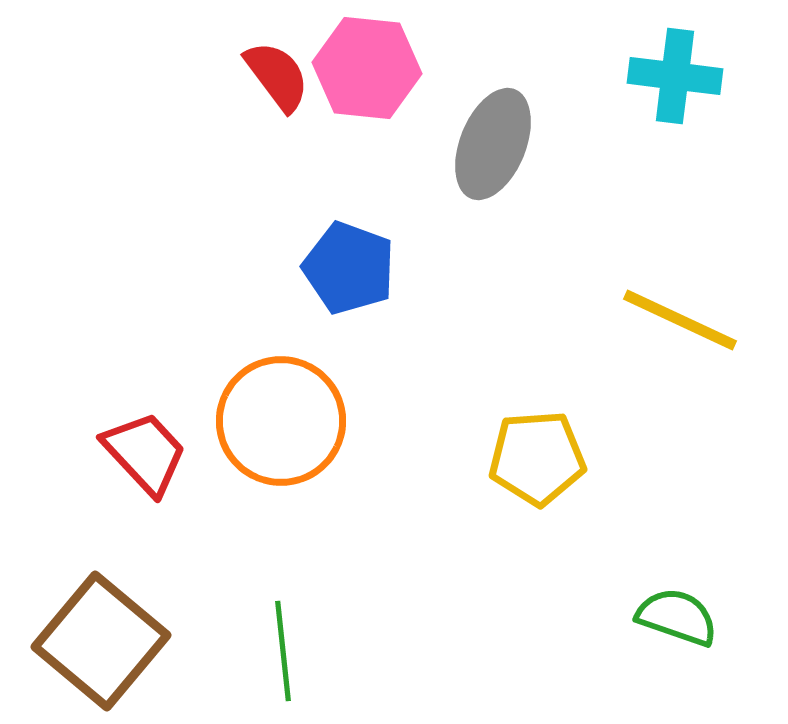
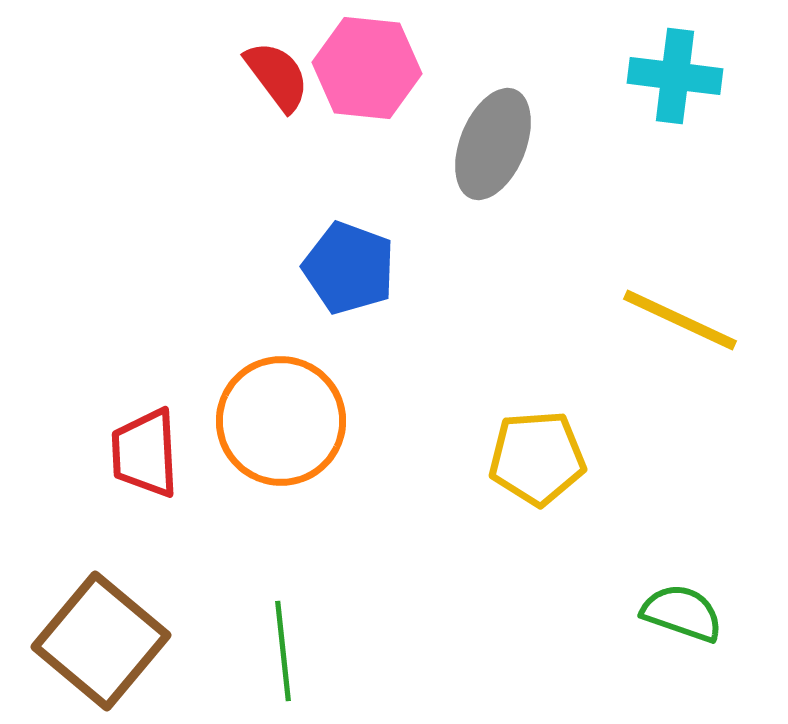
red trapezoid: rotated 140 degrees counterclockwise
green semicircle: moved 5 px right, 4 px up
